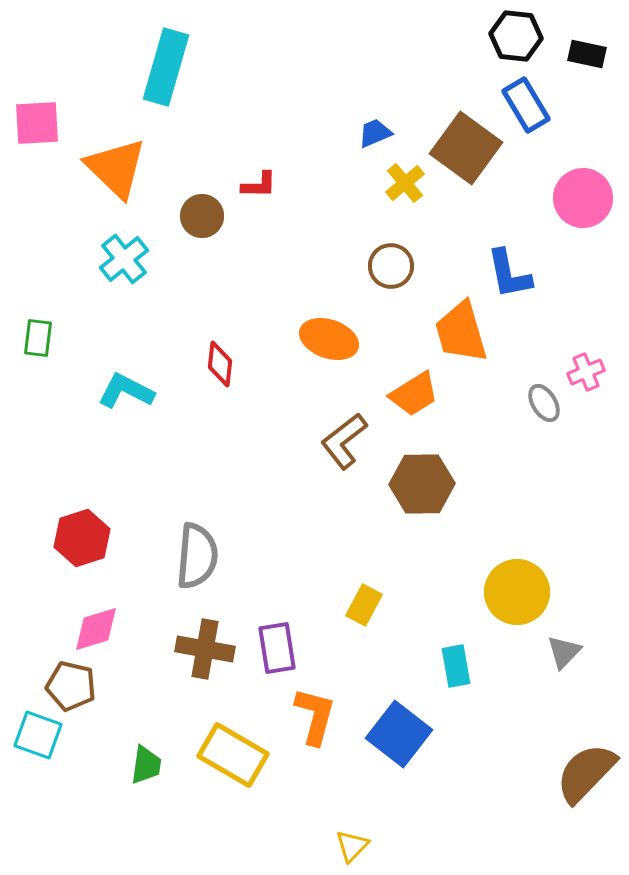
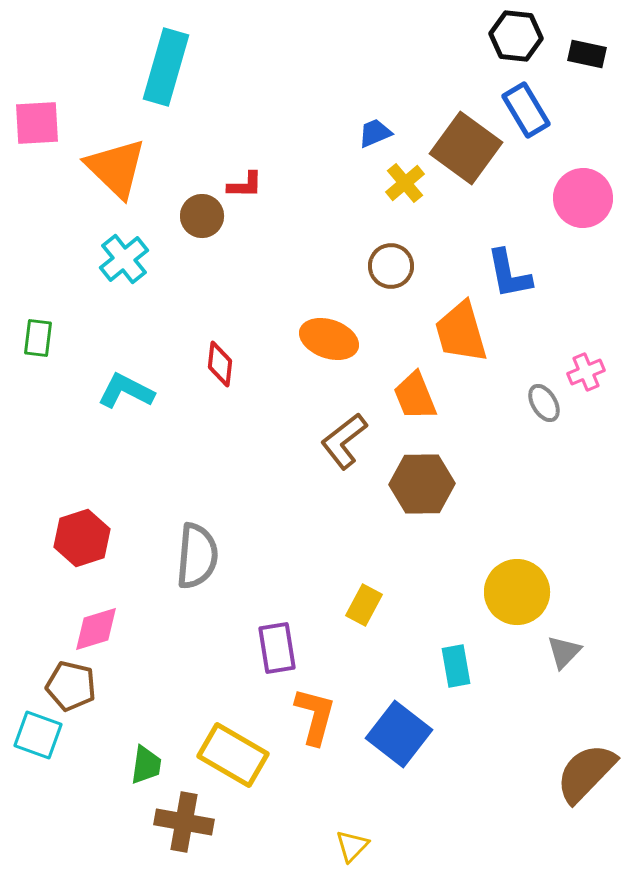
blue rectangle at (526, 105): moved 5 px down
red L-shape at (259, 185): moved 14 px left
orange trapezoid at (414, 394): moved 1 px right, 2 px down; rotated 100 degrees clockwise
brown cross at (205, 649): moved 21 px left, 173 px down
